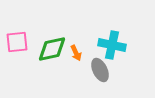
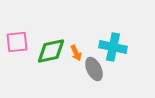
cyan cross: moved 1 px right, 2 px down
green diamond: moved 1 px left, 2 px down
gray ellipse: moved 6 px left, 1 px up
